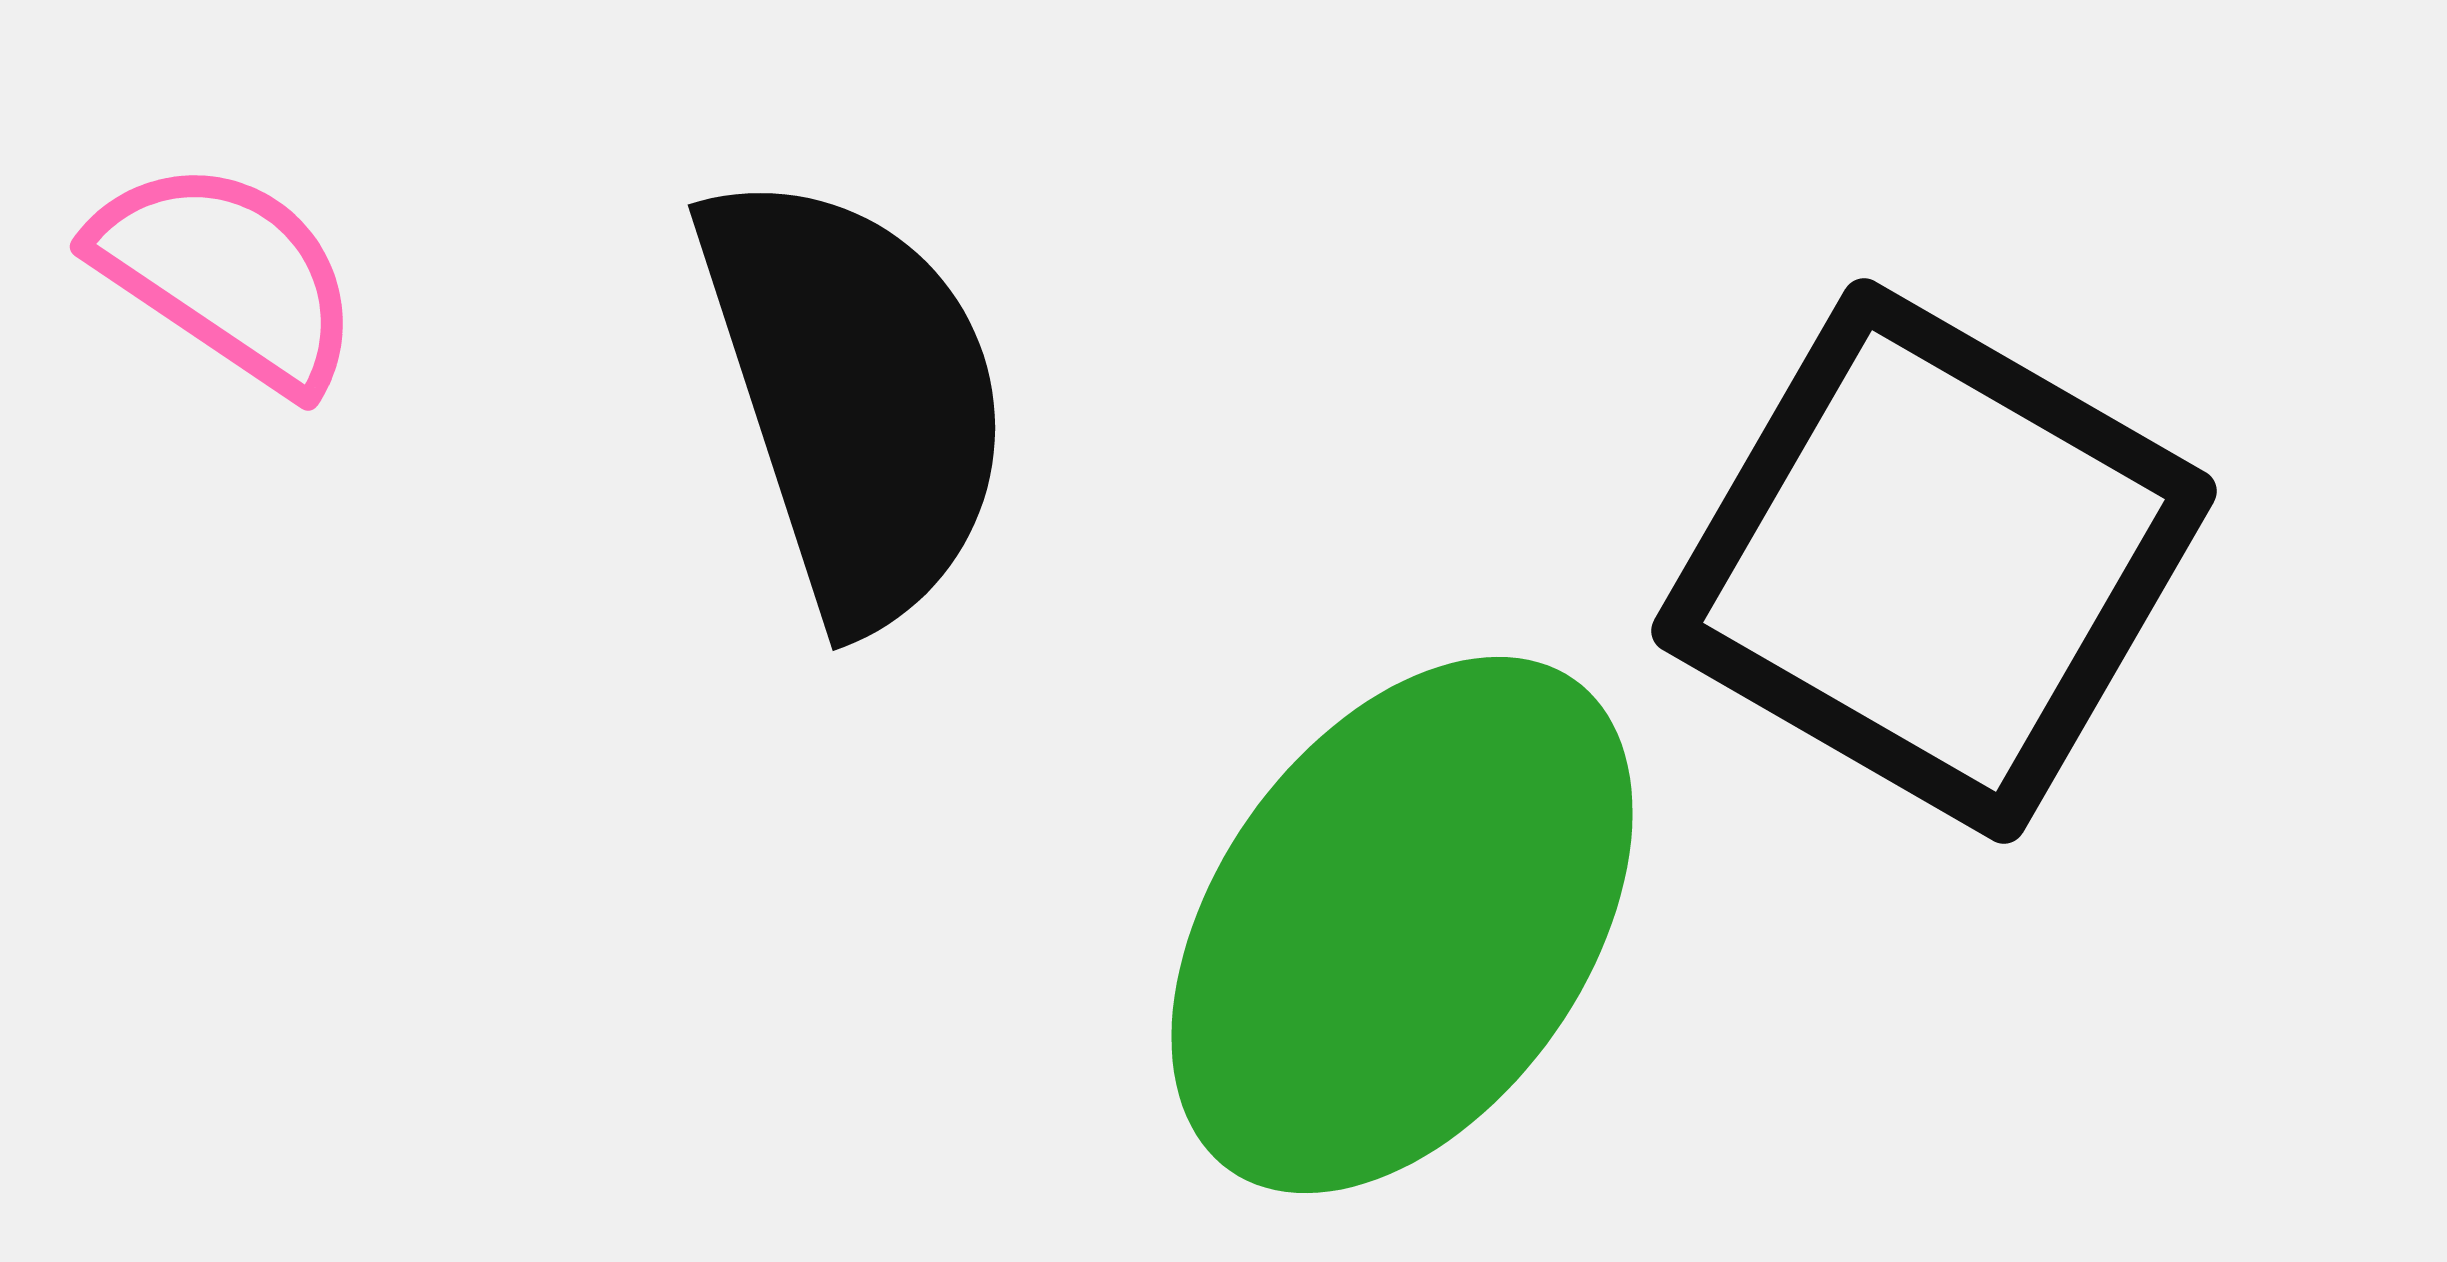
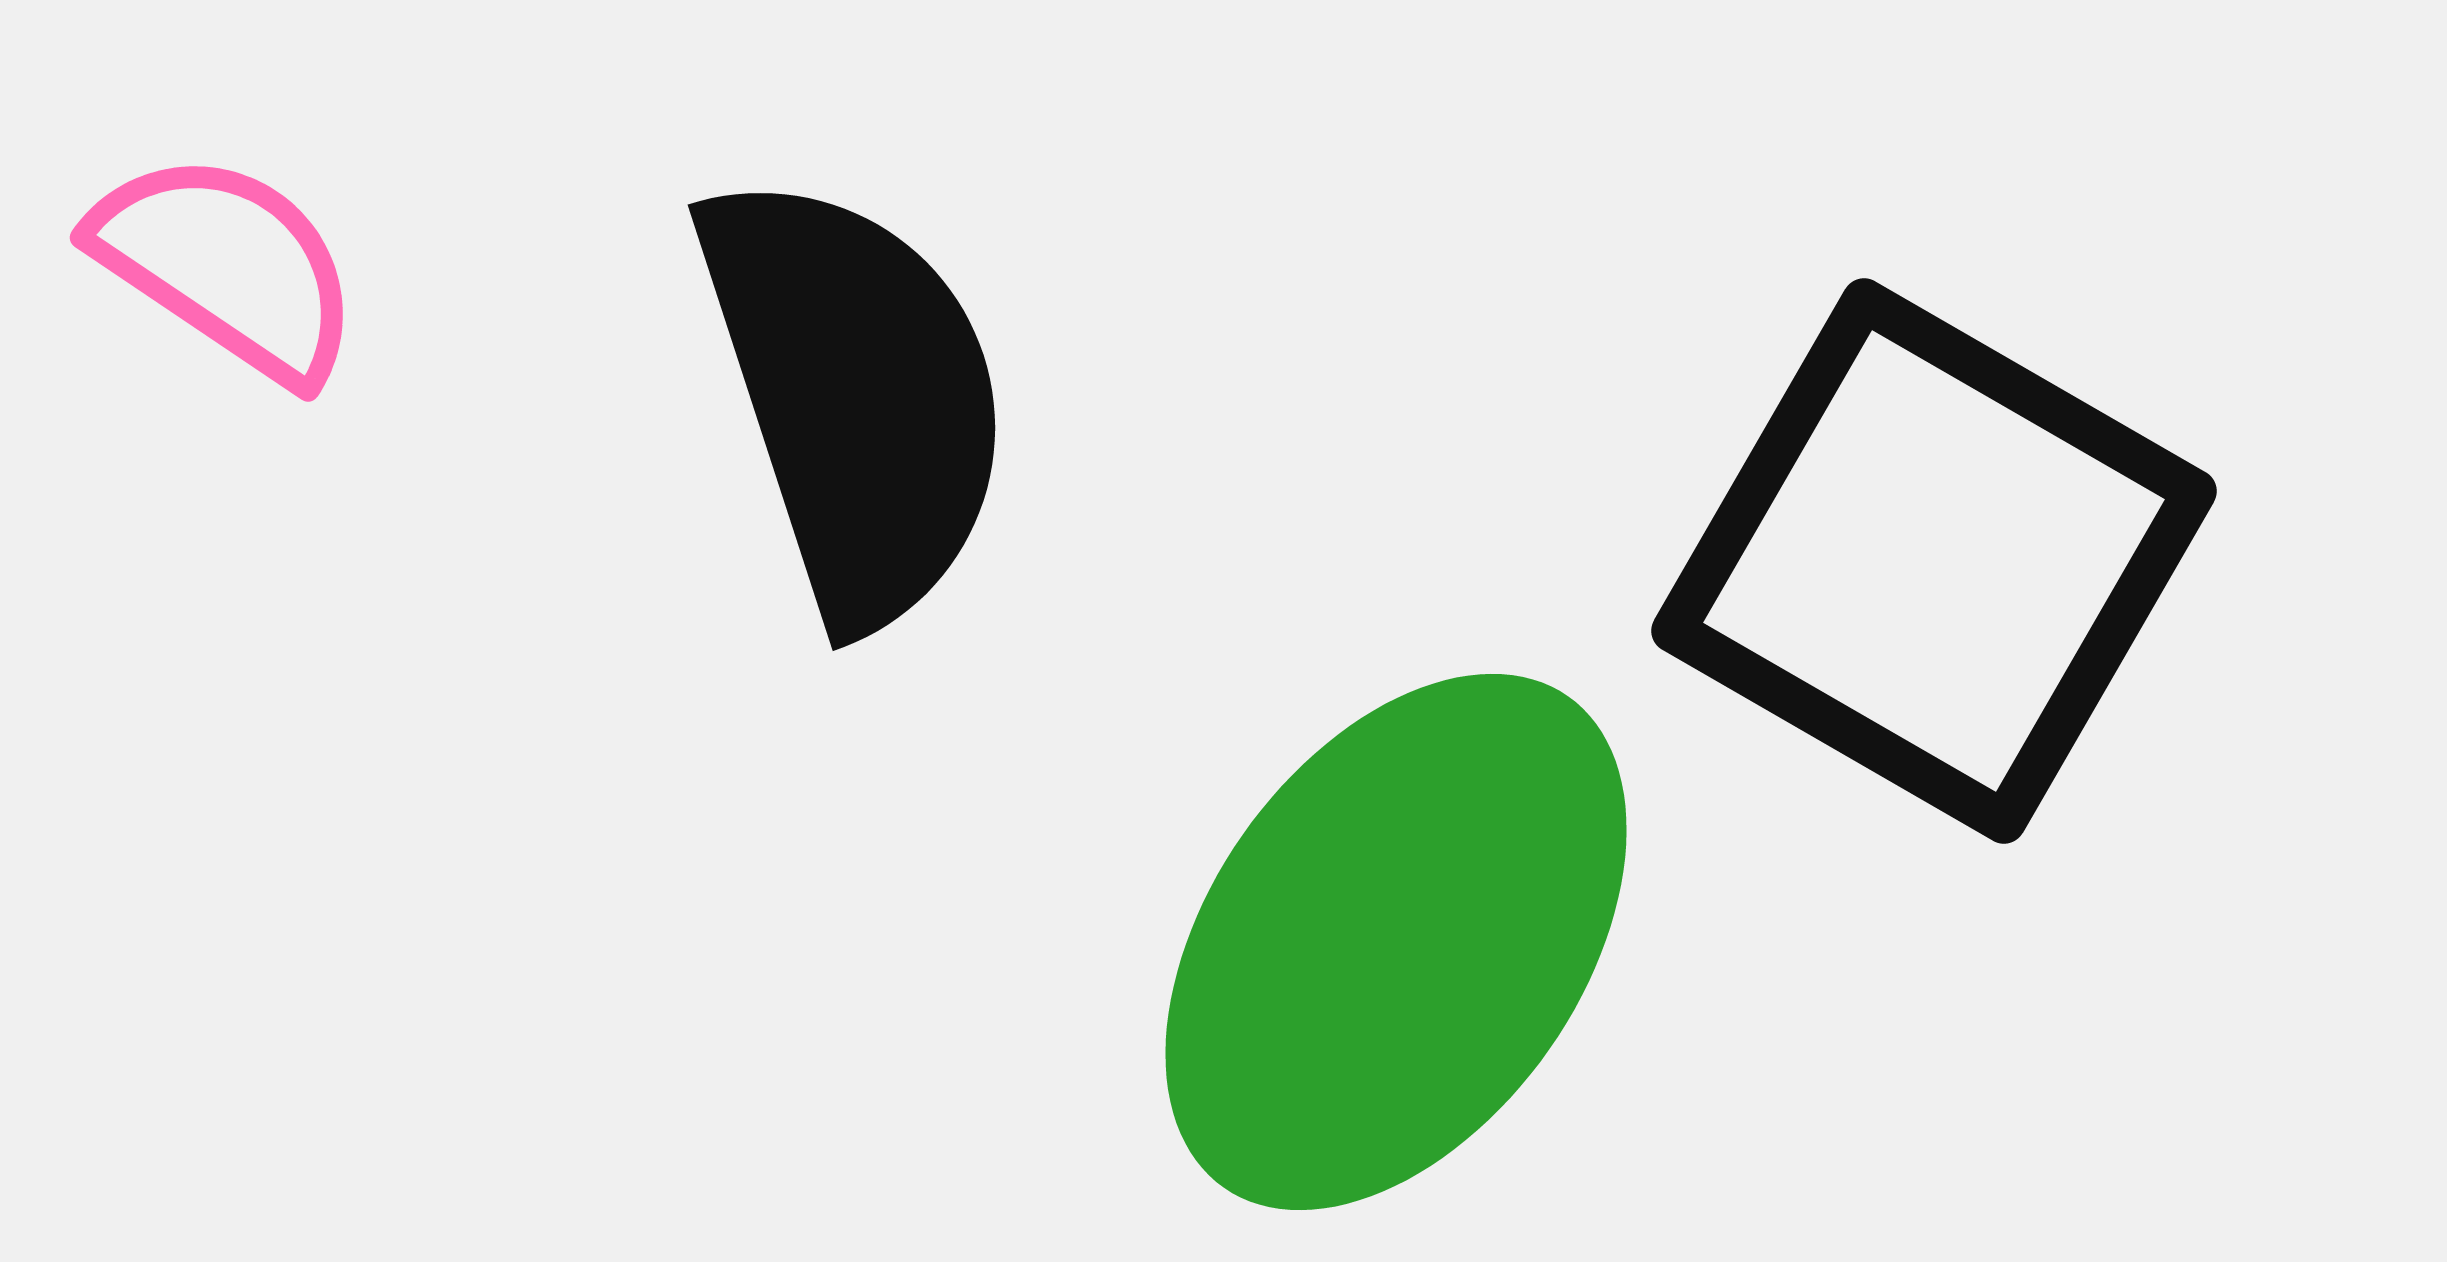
pink semicircle: moved 9 px up
green ellipse: moved 6 px left, 17 px down
